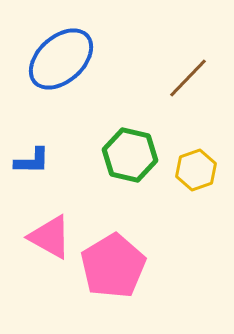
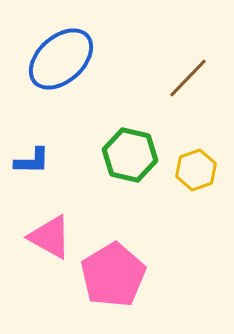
pink pentagon: moved 9 px down
